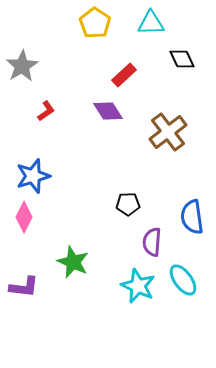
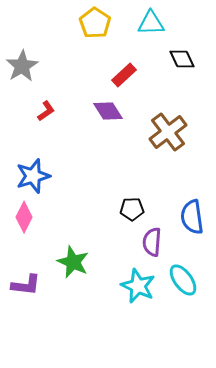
black pentagon: moved 4 px right, 5 px down
purple L-shape: moved 2 px right, 2 px up
